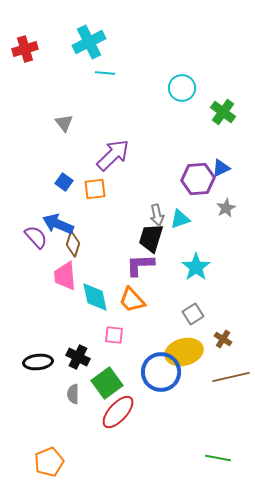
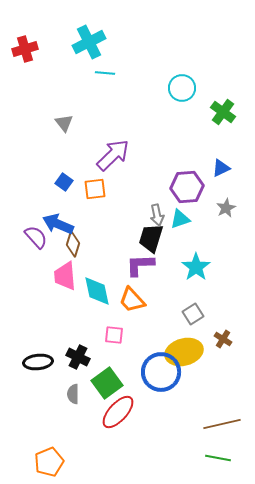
purple hexagon: moved 11 px left, 8 px down
cyan diamond: moved 2 px right, 6 px up
brown line: moved 9 px left, 47 px down
